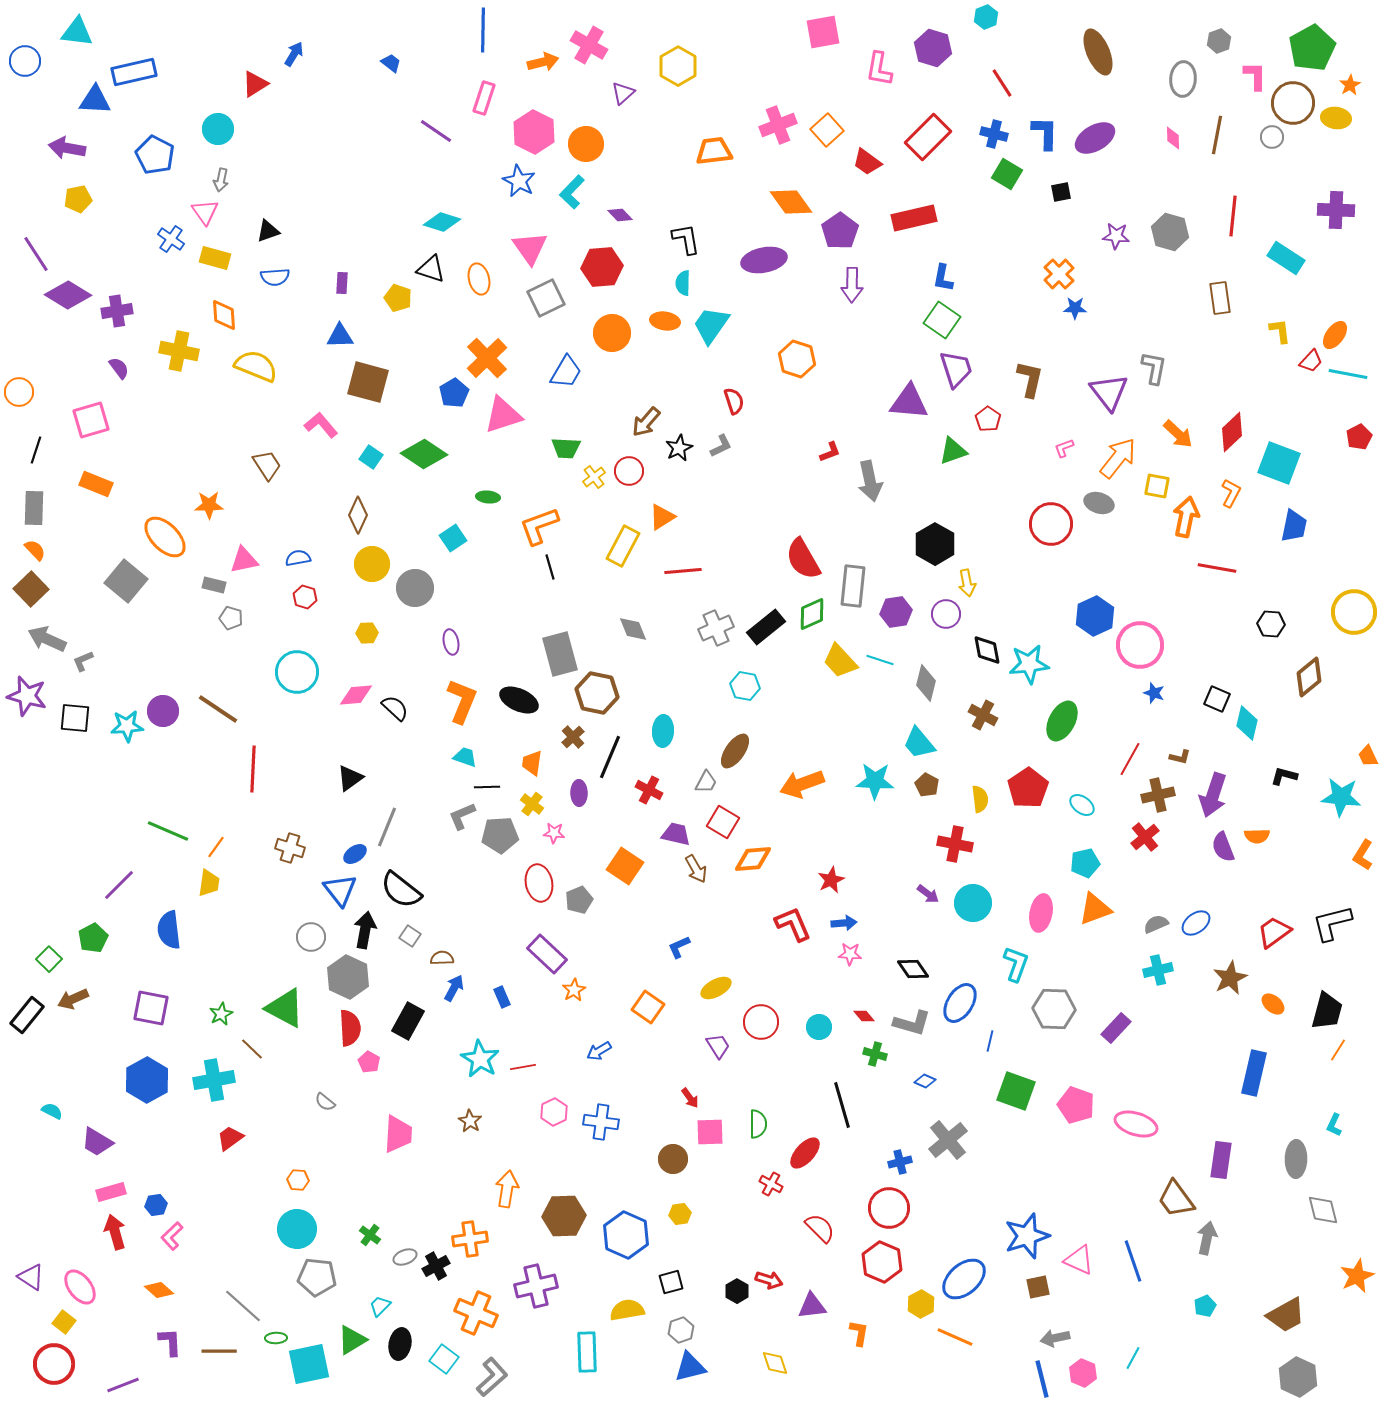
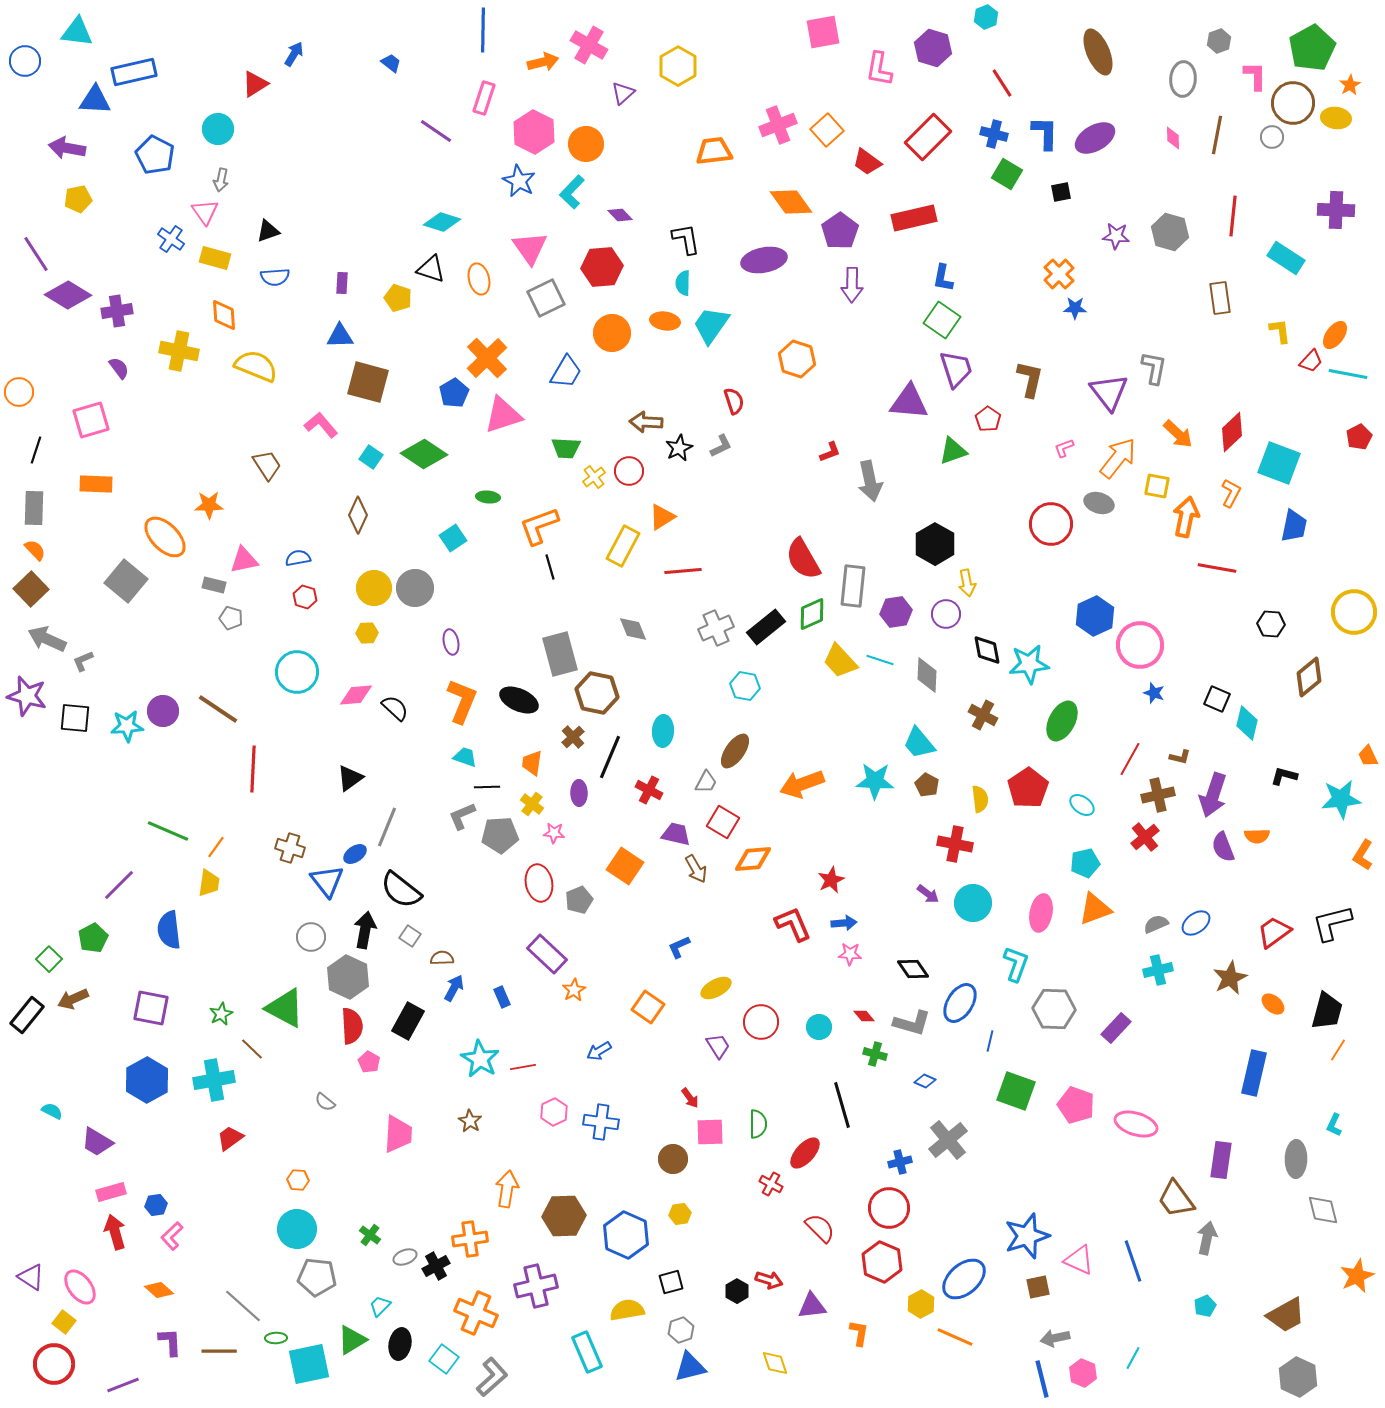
brown arrow at (646, 422): rotated 52 degrees clockwise
orange rectangle at (96, 484): rotated 20 degrees counterclockwise
yellow circle at (372, 564): moved 2 px right, 24 px down
gray diamond at (926, 683): moved 1 px right, 8 px up; rotated 12 degrees counterclockwise
cyan star at (1341, 797): moved 2 px down; rotated 12 degrees counterclockwise
blue triangle at (340, 890): moved 13 px left, 9 px up
red semicircle at (350, 1028): moved 2 px right, 2 px up
cyan rectangle at (587, 1352): rotated 21 degrees counterclockwise
